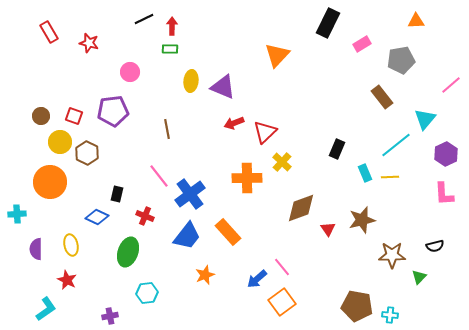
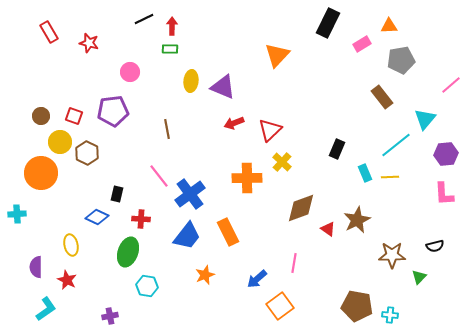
orange triangle at (416, 21): moved 27 px left, 5 px down
red triangle at (265, 132): moved 5 px right, 2 px up
purple hexagon at (446, 154): rotated 20 degrees clockwise
orange circle at (50, 182): moved 9 px left, 9 px up
red cross at (145, 216): moved 4 px left, 3 px down; rotated 18 degrees counterclockwise
brown star at (362, 220): moved 5 px left; rotated 12 degrees counterclockwise
red triangle at (328, 229): rotated 21 degrees counterclockwise
orange rectangle at (228, 232): rotated 16 degrees clockwise
purple semicircle at (36, 249): moved 18 px down
pink line at (282, 267): moved 12 px right, 4 px up; rotated 48 degrees clockwise
cyan hexagon at (147, 293): moved 7 px up; rotated 15 degrees clockwise
orange square at (282, 302): moved 2 px left, 4 px down
